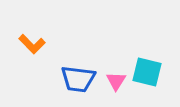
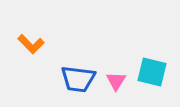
orange L-shape: moved 1 px left
cyan square: moved 5 px right
